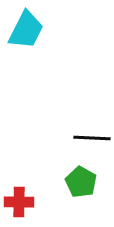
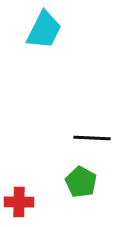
cyan trapezoid: moved 18 px right
